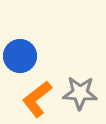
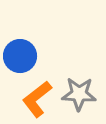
gray star: moved 1 px left, 1 px down
